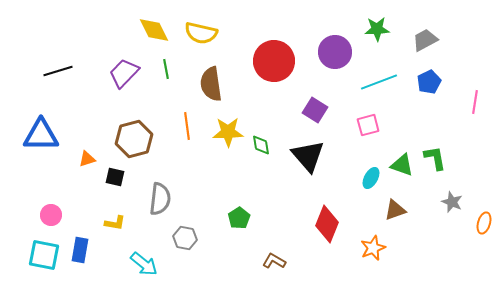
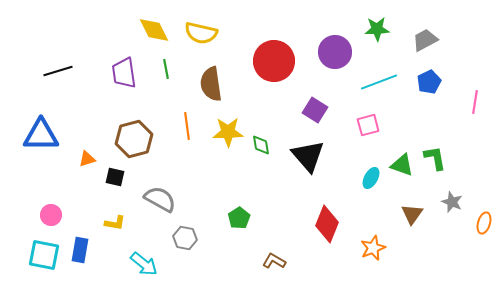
purple trapezoid: rotated 52 degrees counterclockwise
gray semicircle: rotated 68 degrees counterclockwise
brown triangle: moved 17 px right, 4 px down; rotated 35 degrees counterclockwise
